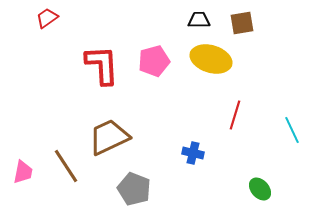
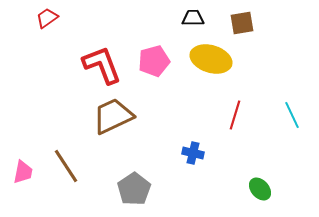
black trapezoid: moved 6 px left, 2 px up
red L-shape: rotated 18 degrees counterclockwise
cyan line: moved 15 px up
brown trapezoid: moved 4 px right, 21 px up
gray pentagon: rotated 16 degrees clockwise
